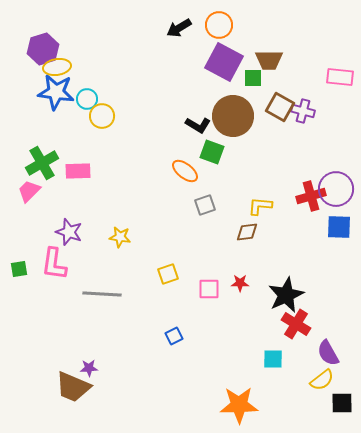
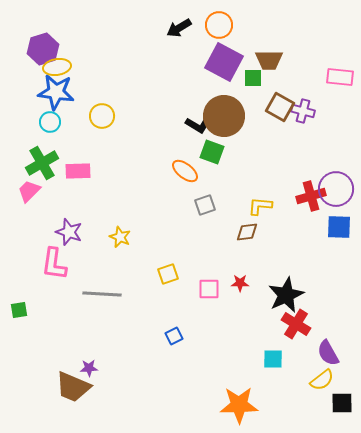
cyan circle at (87, 99): moved 37 px left, 23 px down
brown circle at (233, 116): moved 9 px left
yellow star at (120, 237): rotated 15 degrees clockwise
green square at (19, 269): moved 41 px down
